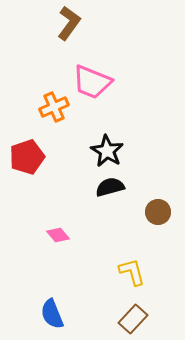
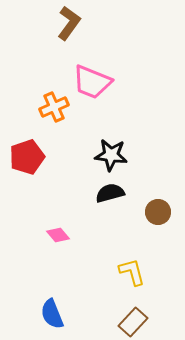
black star: moved 4 px right, 4 px down; rotated 24 degrees counterclockwise
black semicircle: moved 6 px down
brown rectangle: moved 3 px down
